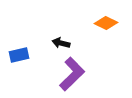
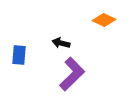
orange diamond: moved 2 px left, 3 px up
blue rectangle: rotated 72 degrees counterclockwise
